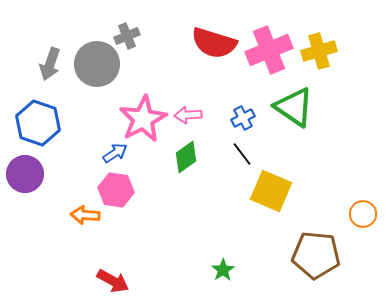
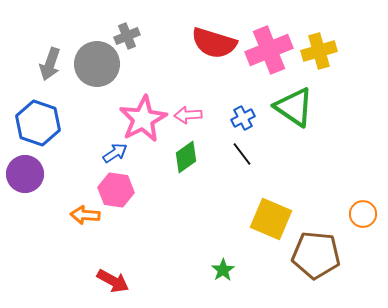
yellow square: moved 28 px down
